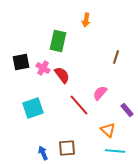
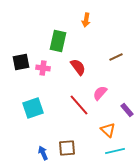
brown line: rotated 48 degrees clockwise
pink cross: rotated 24 degrees counterclockwise
red semicircle: moved 16 px right, 8 px up
cyan line: rotated 18 degrees counterclockwise
